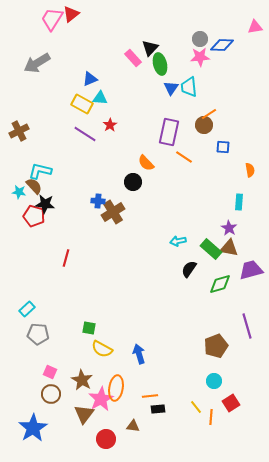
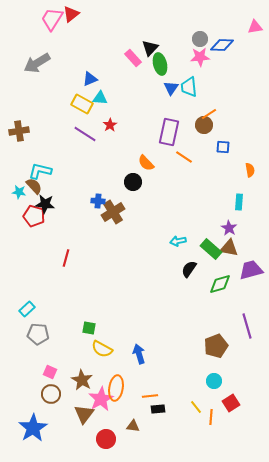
brown cross at (19, 131): rotated 18 degrees clockwise
